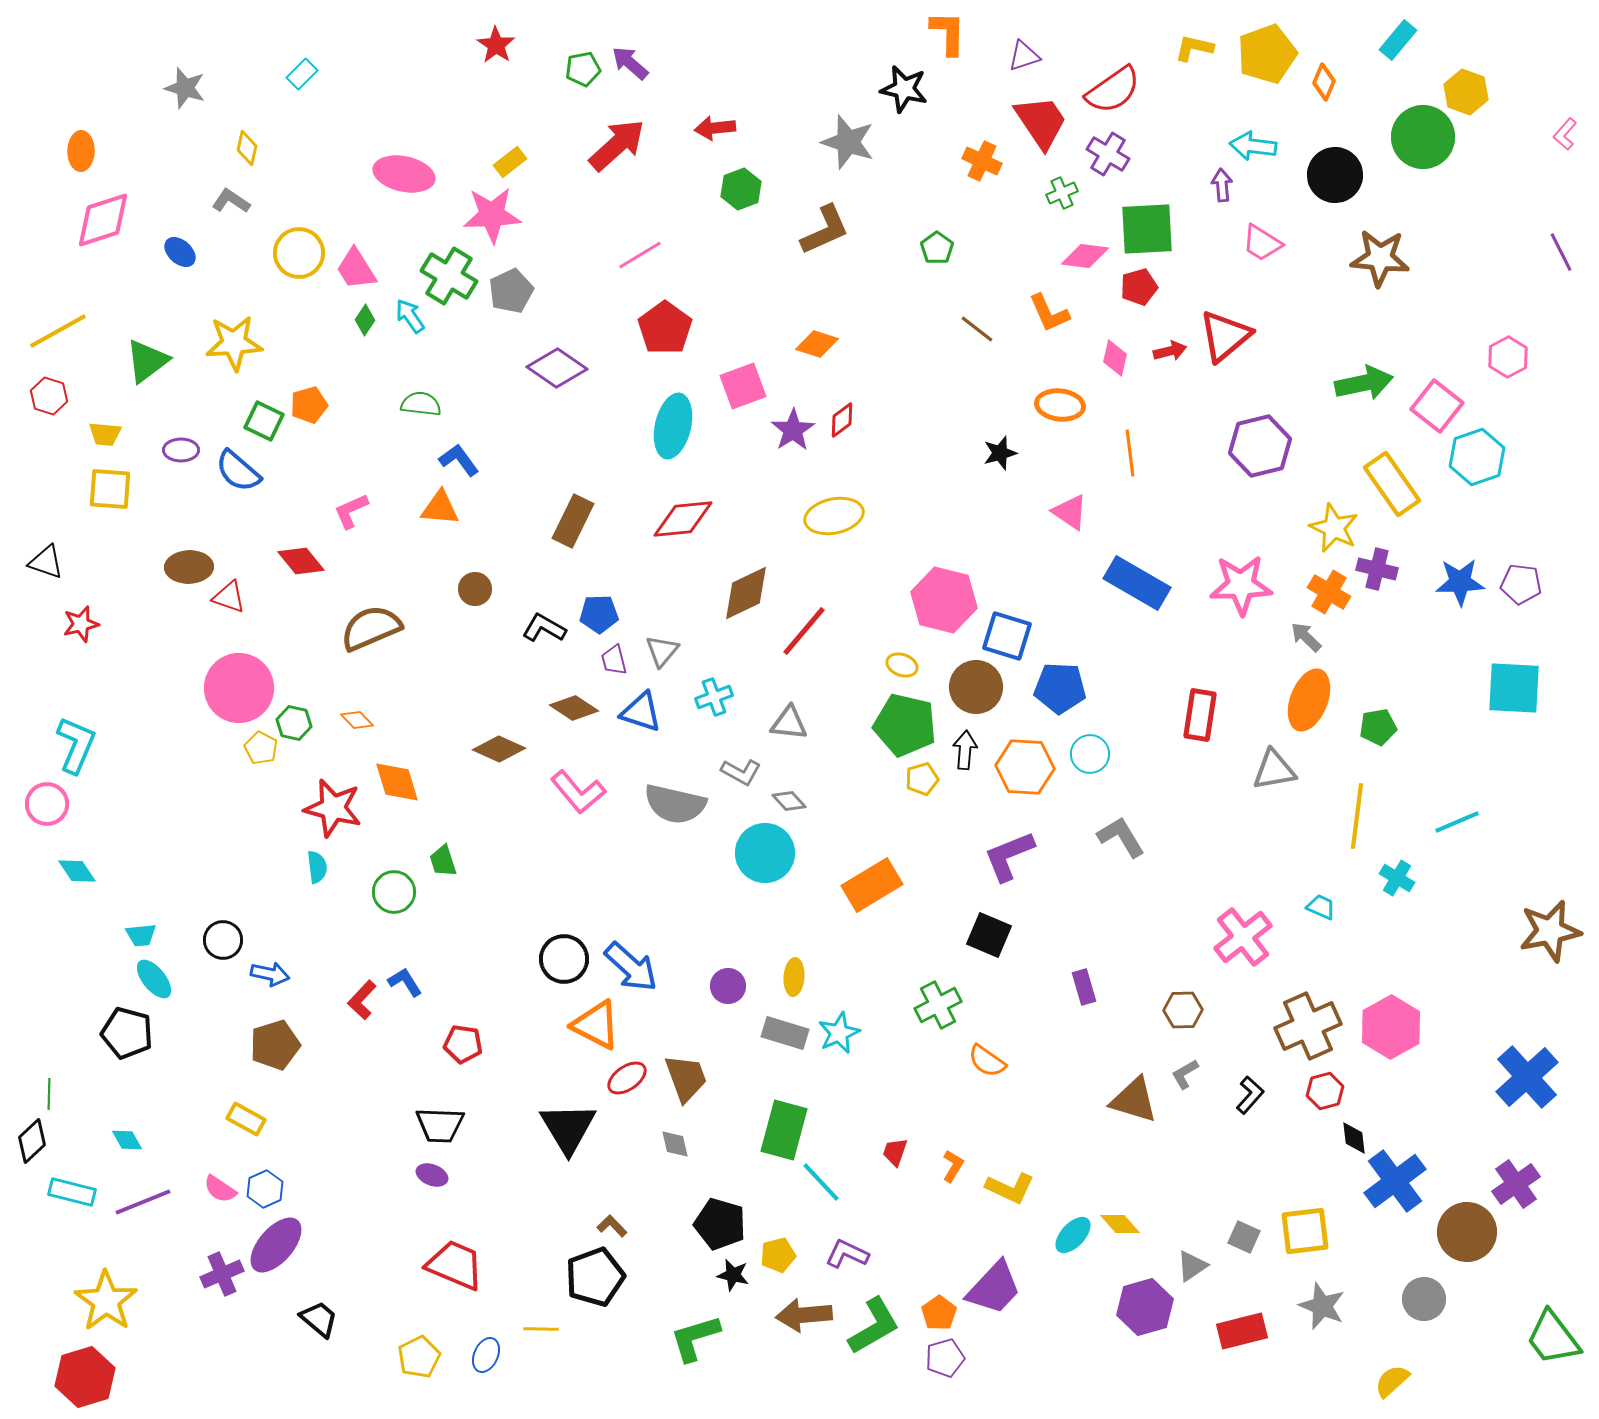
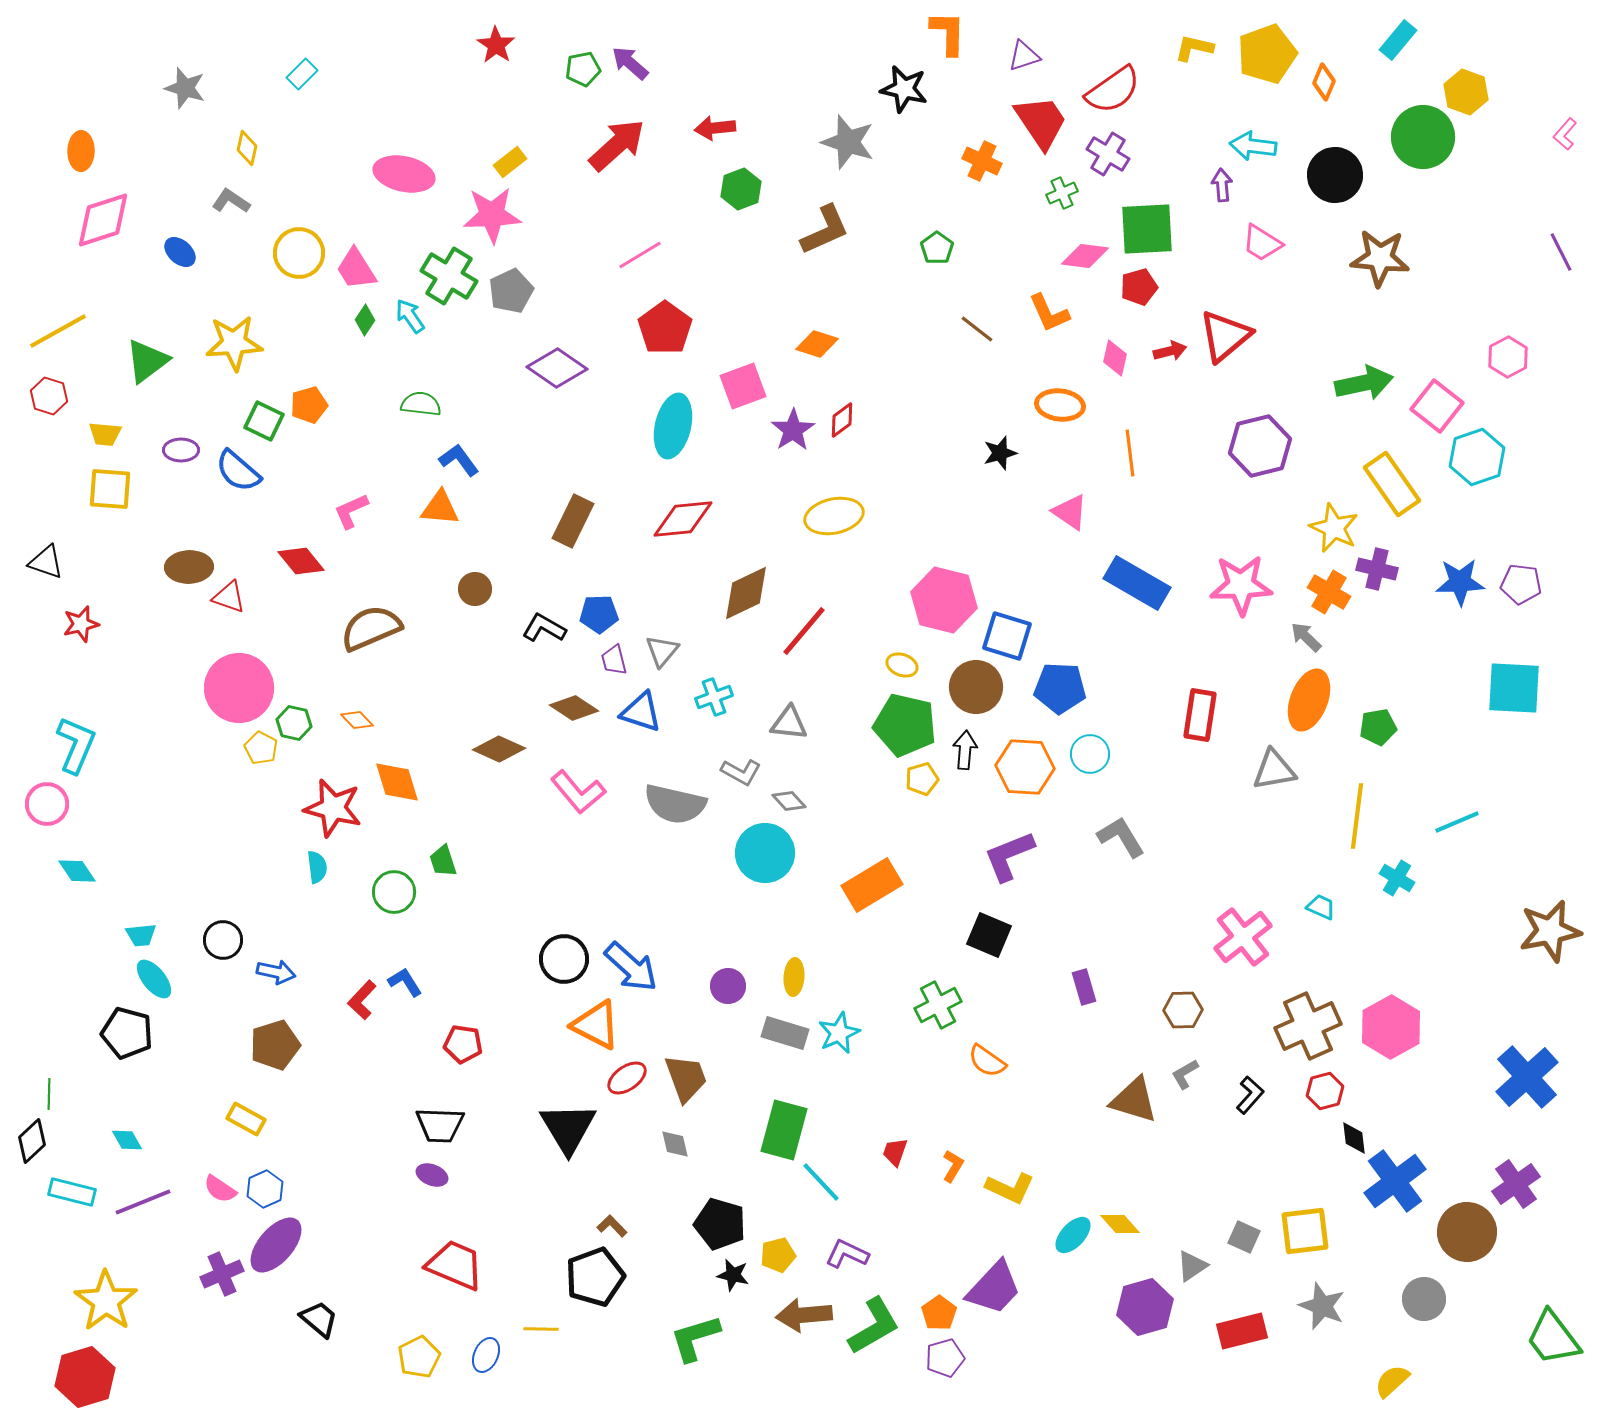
blue arrow at (270, 974): moved 6 px right, 2 px up
